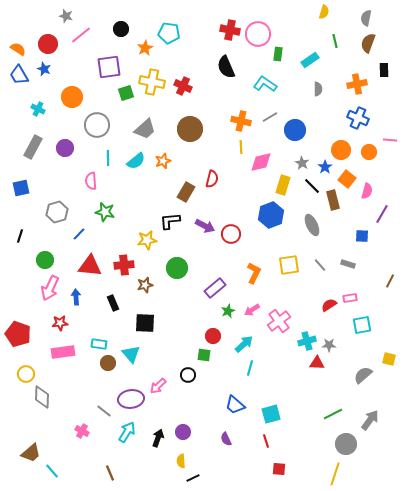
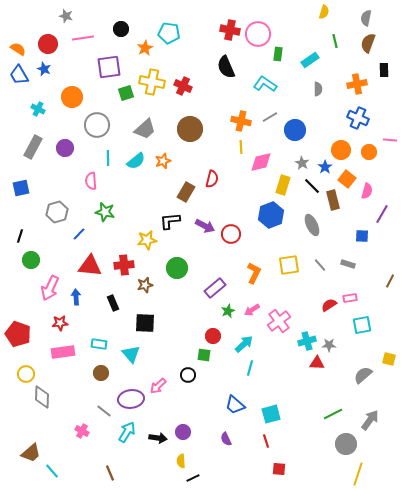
pink line at (81, 35): moved 2 px right, 3 px down; rotated 30 degrees clockwise
green circle at (45, 260): moved 14 px left
brown circle at (108, 363): moved 7 px left, 10 px down
black arrow at (158, 438): rotated 78 degrees clockwise
yellow line at (335, 474): moved 23 px right
